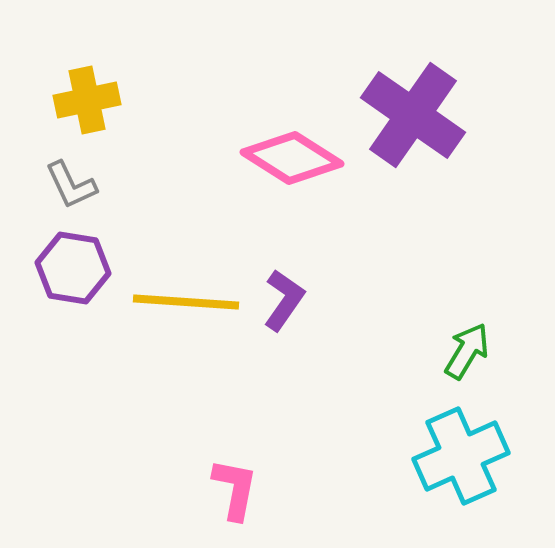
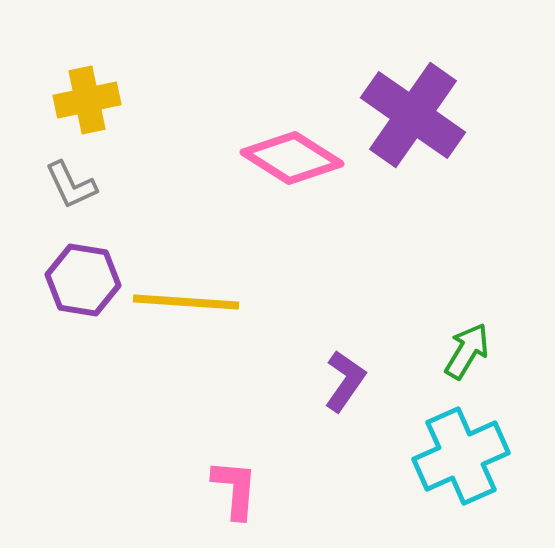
purple hexagon: moved 10 px right, 12 px down
purple L-shape: moved 61 px right, 81 px down
pink L-shape: rotated 6 degrees counterclockwise
